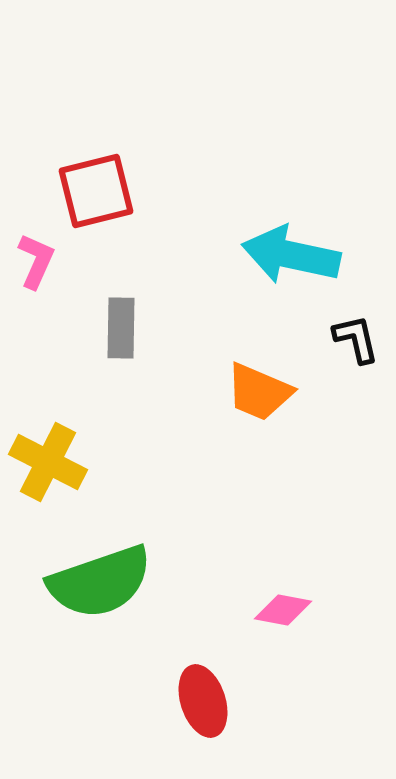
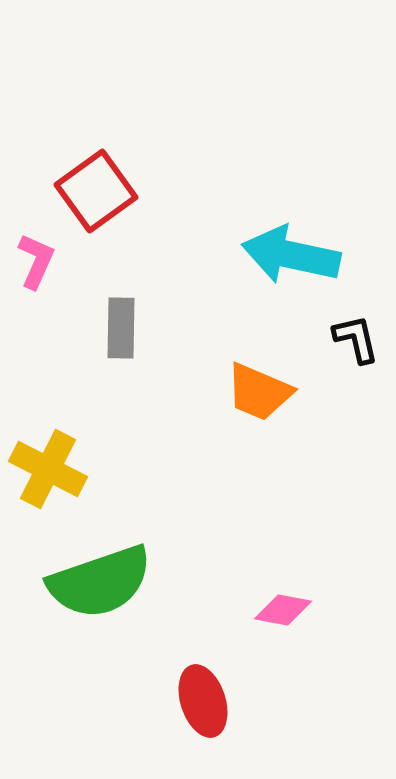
red square: rotated 22 degrees counterclockwise
yellow cross: moved 7 px down
